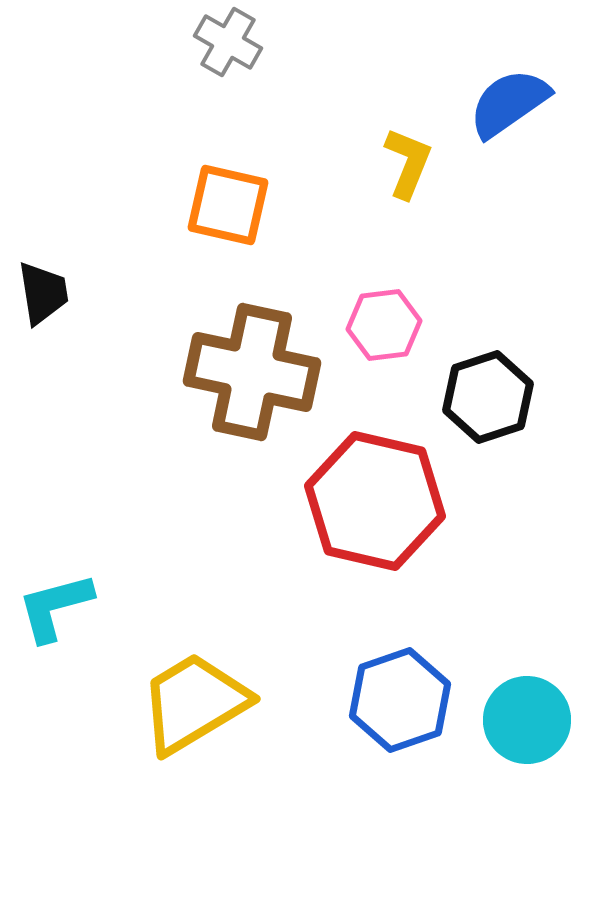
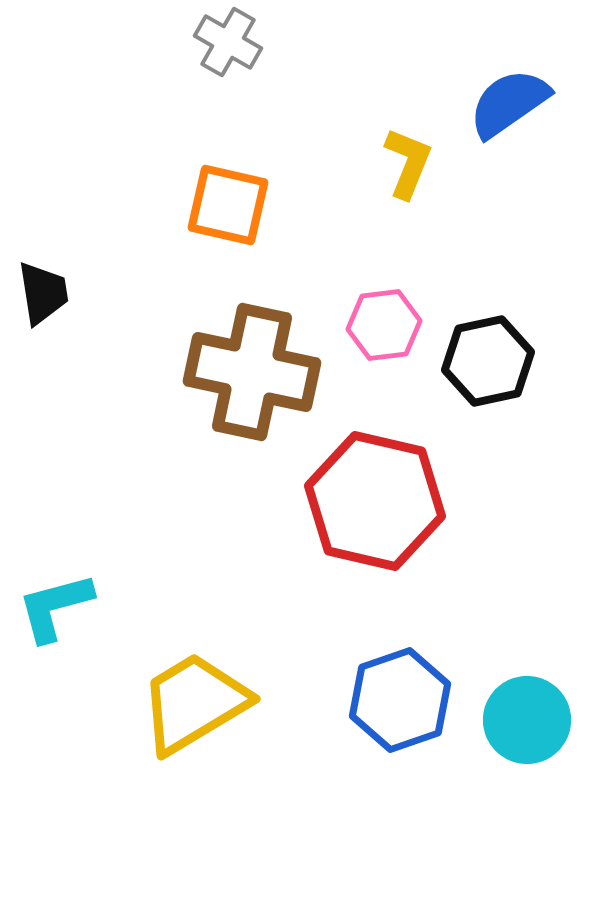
black hexagon: moved 36 px up; rotated 6 degrees clockwise
